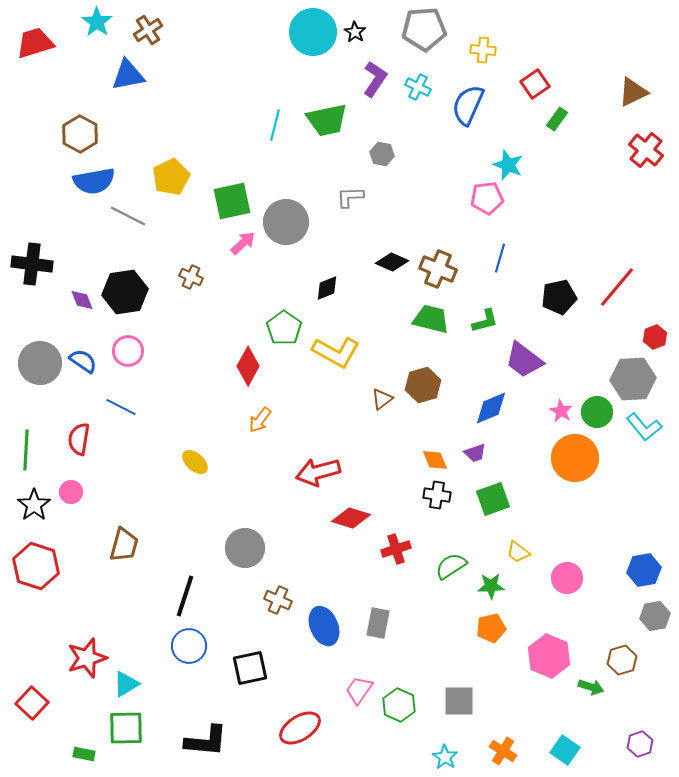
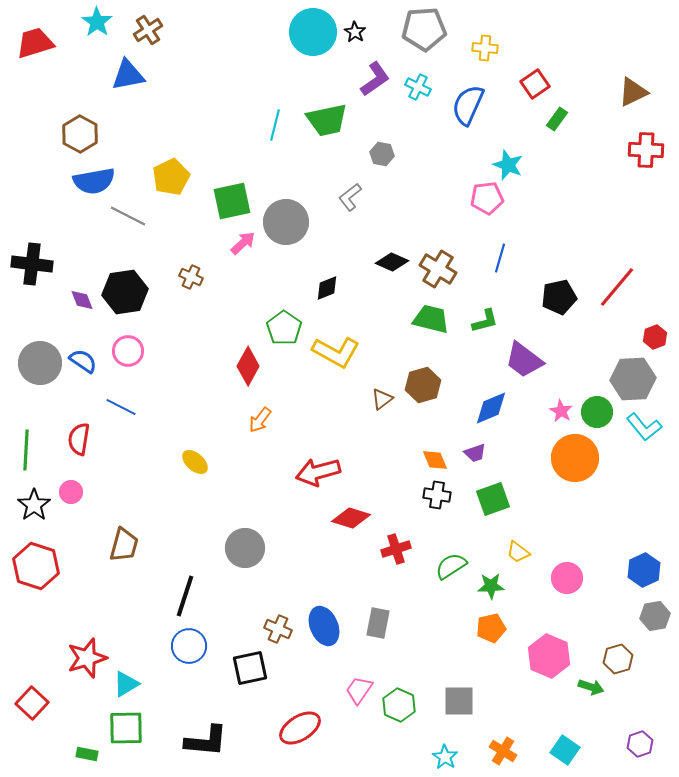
yellow cross at (483, 50): moved 2 px right, 2 px up
purple L-shape at (375, 79): rotated 21 degrees clockwise
red cross at (646, 150): rotated 36 degrees counterclockwise
gray L-shape at (350, 197): rotated 36 degrees counterclockwise
brown cross at (438, 269): rotated 9 degrees clockwise
blue hexagon at (644, 570): rotated 16 degrees counterclockwise
brown cross at (278, 600): moved 29 px down
brown hexagon at (622, 660): moved 4 px left, 1 px up
green rectangle at (84, 754): moved 3 px right
